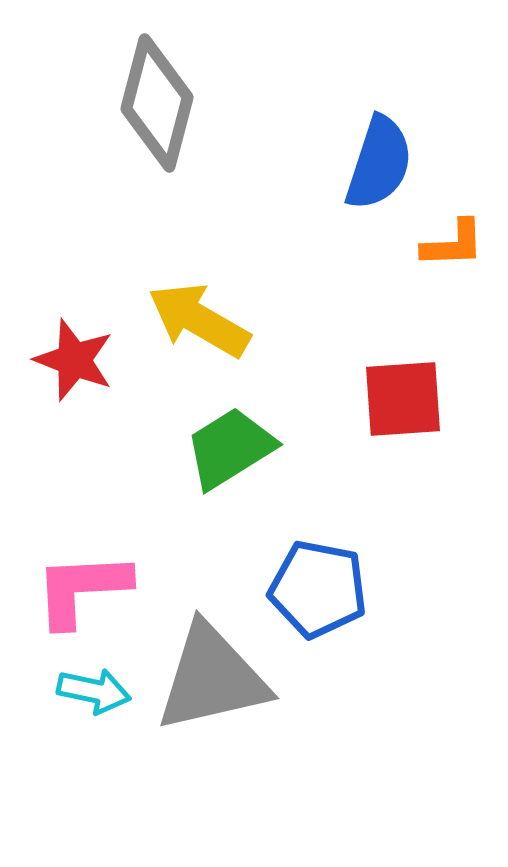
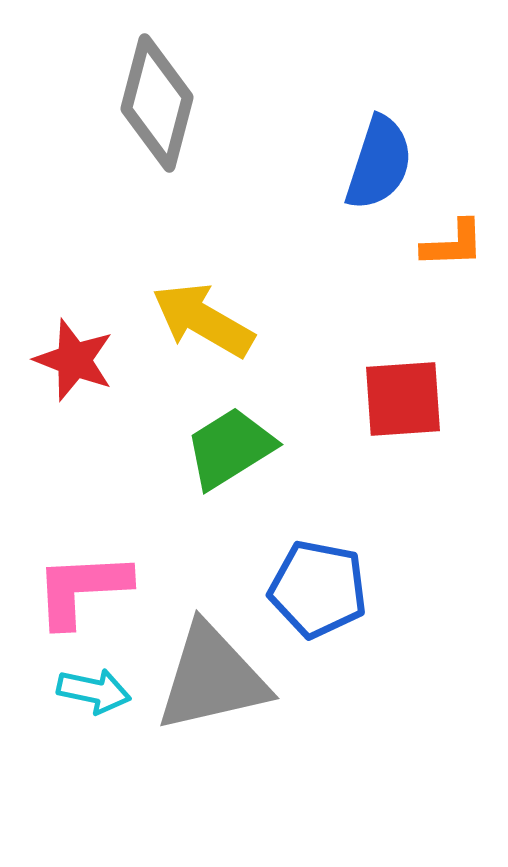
yellow arrow: moved 4 px right
